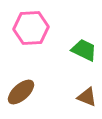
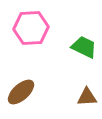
green trapezoid: moved 3 px up
brown triangle: rotated 25 degrees counterclockwise
